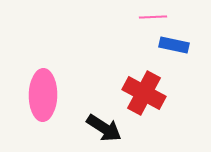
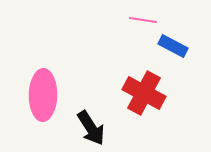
pink line: moved 10 px left, 3 px down; rotated 12 degrees clockwise
blue rectangle: moved 1 px left, 1 px down; rotated 16 degrees clockwise
black arrow: moved 13 px left; rotated 24 degrees clockwise
